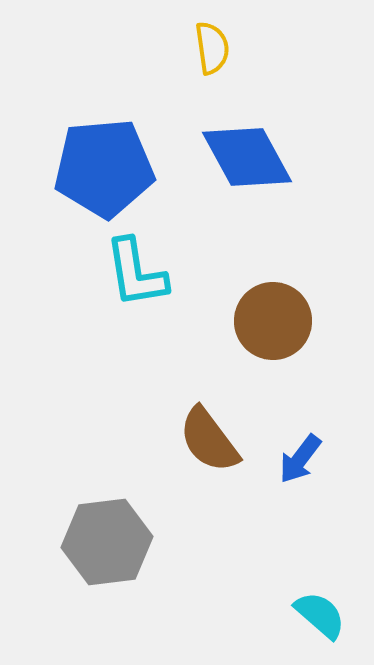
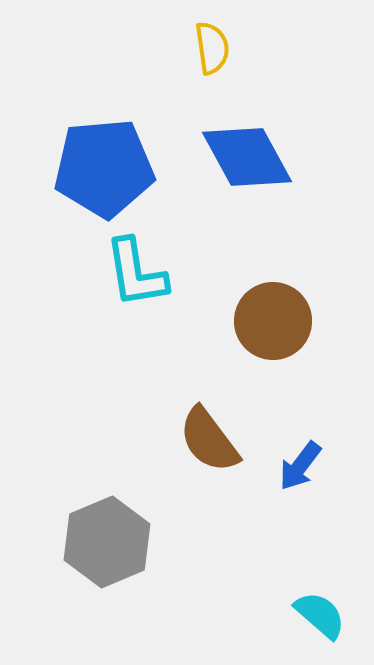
blue arrow: moved 7 px down
gray hexagon: rotated 16 degrees counterclockwise
